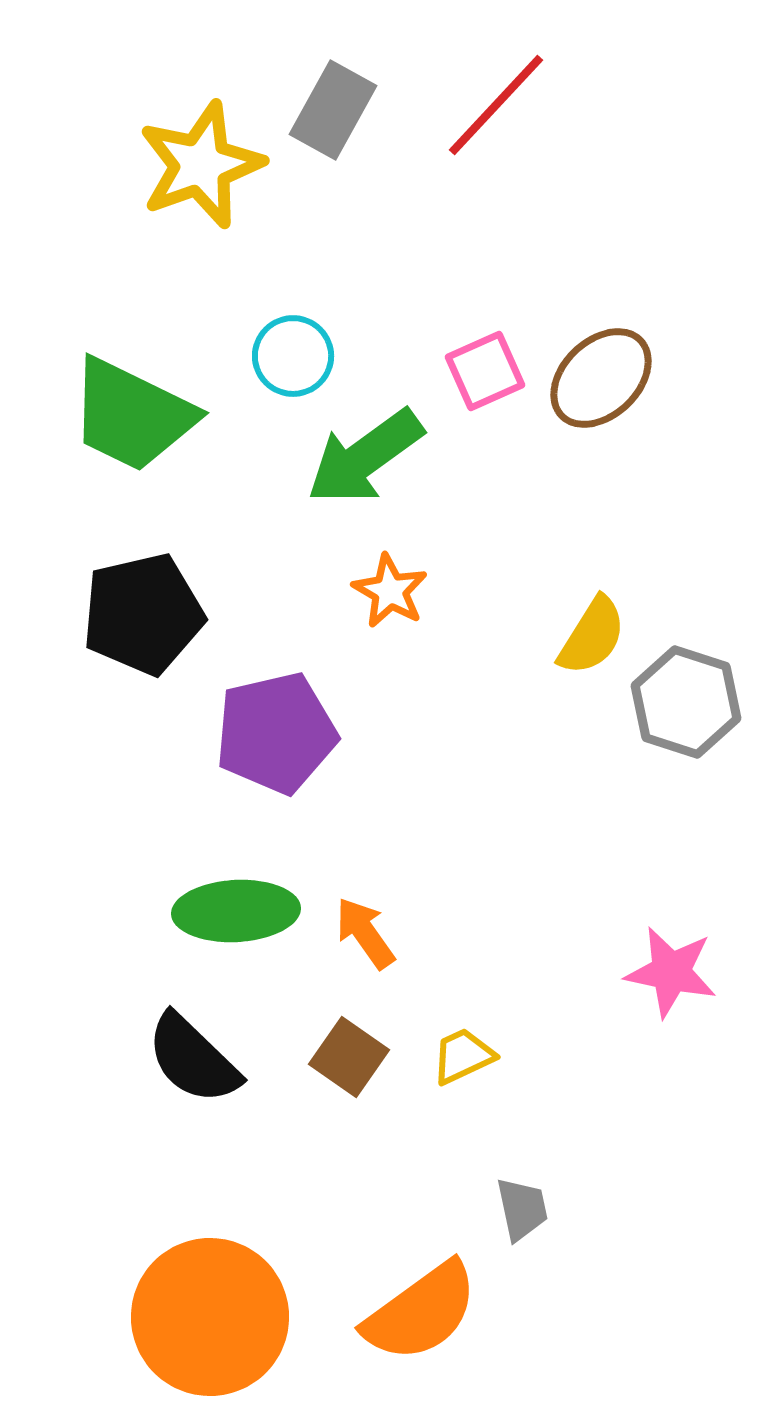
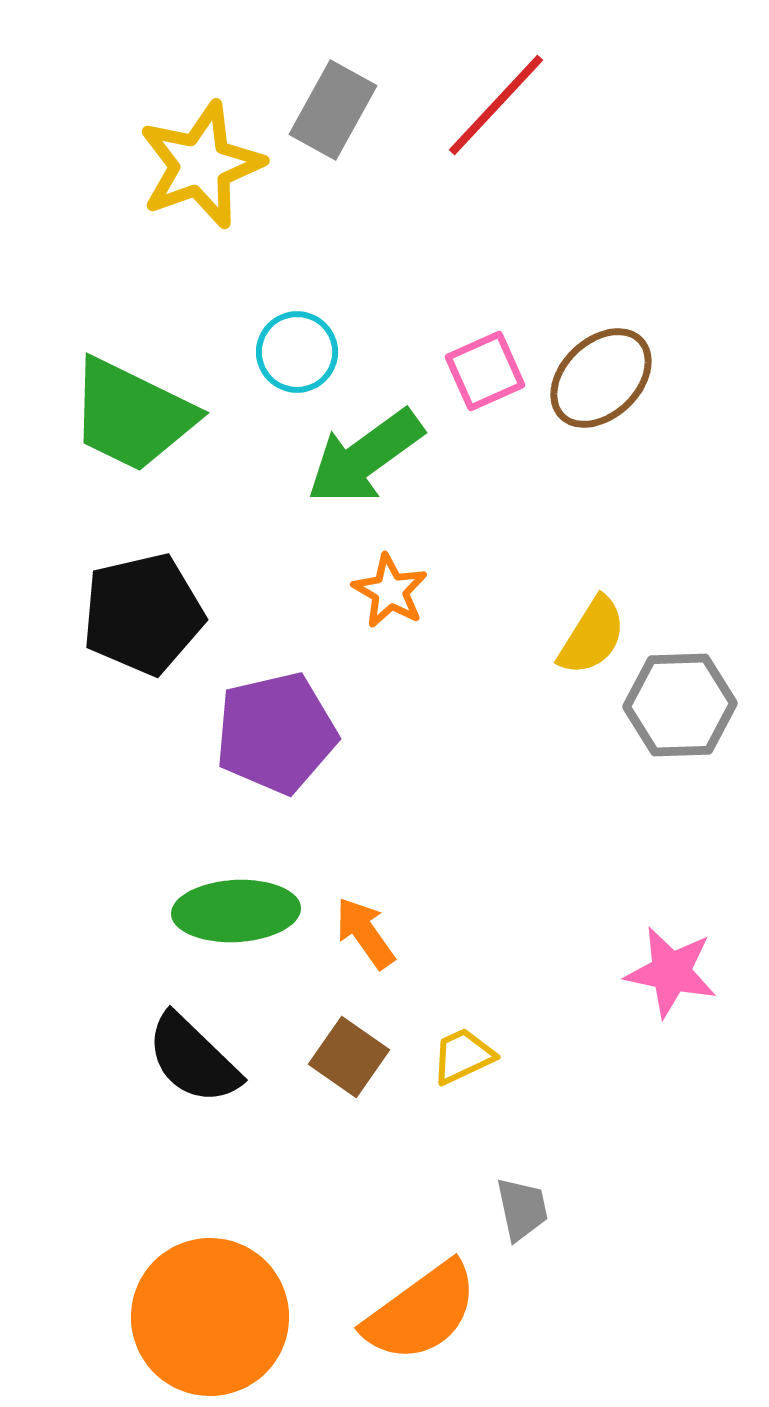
cyan circle: moved 4 px right, 4 px up
gray hexagon: moved 6 px left, 3 px down; rotated 20 degrees counterclockwise
